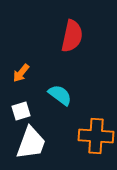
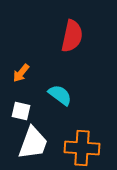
white square: rotated 30 degrees clockwise
orange cross: moved 14 px left, 12 px down
white trapezoid: moved 2 px right
